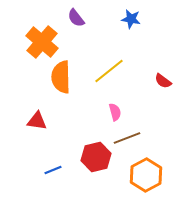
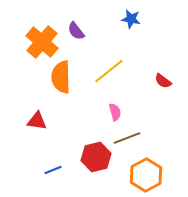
purple semicircle: moved 13 px down
